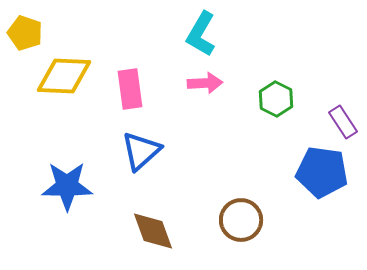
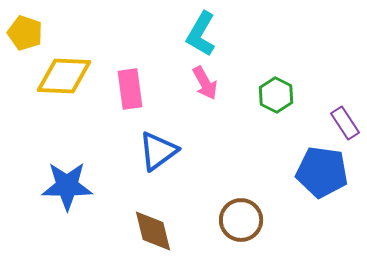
pink arrow: rotated 64 degrees clockwise
green hexagon: moved 4 px up
purple rectangle: moved 2 px right, 1 px down
blue triangle: moved 17 px right; rotated 6 degrees clockwise
brown diamond: rotated 6 degrees clockwise
